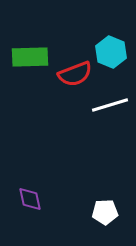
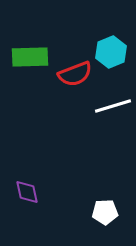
cyan hexagon: rotated 16 degrees clockwise
white line: moved 3 px right, 1 px down
purple diamond: moved 3 px left, 7 px up
